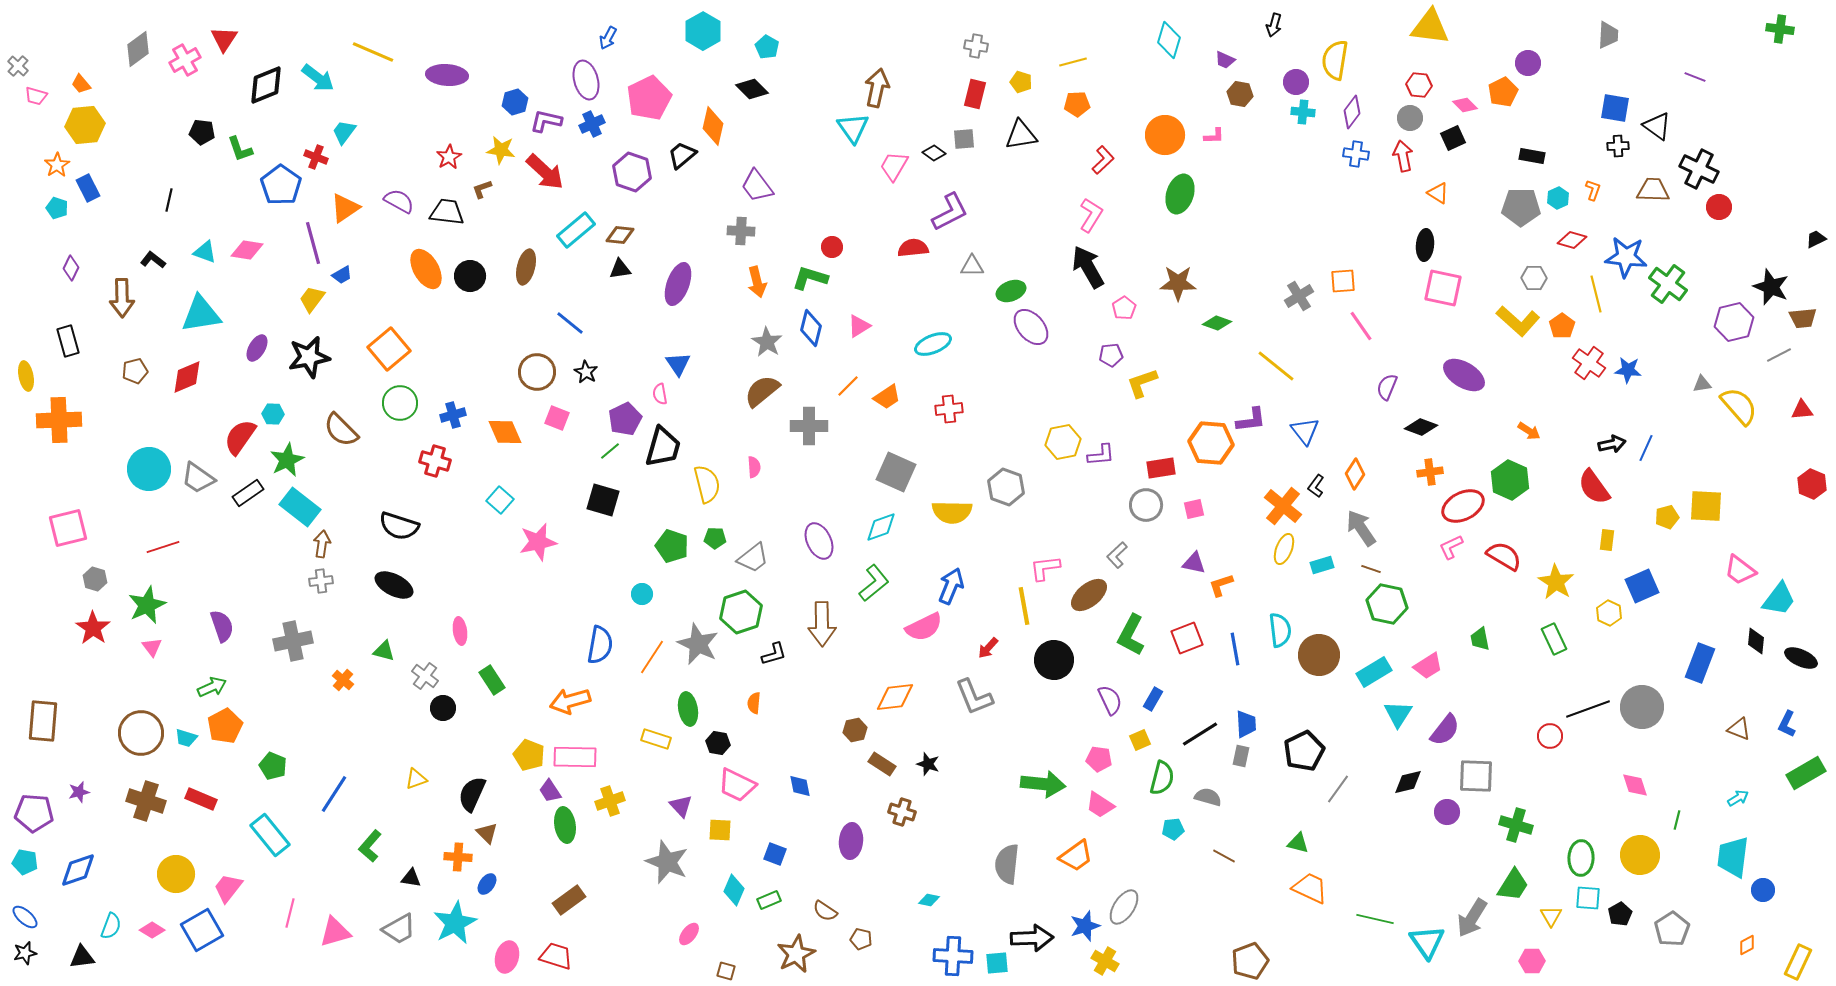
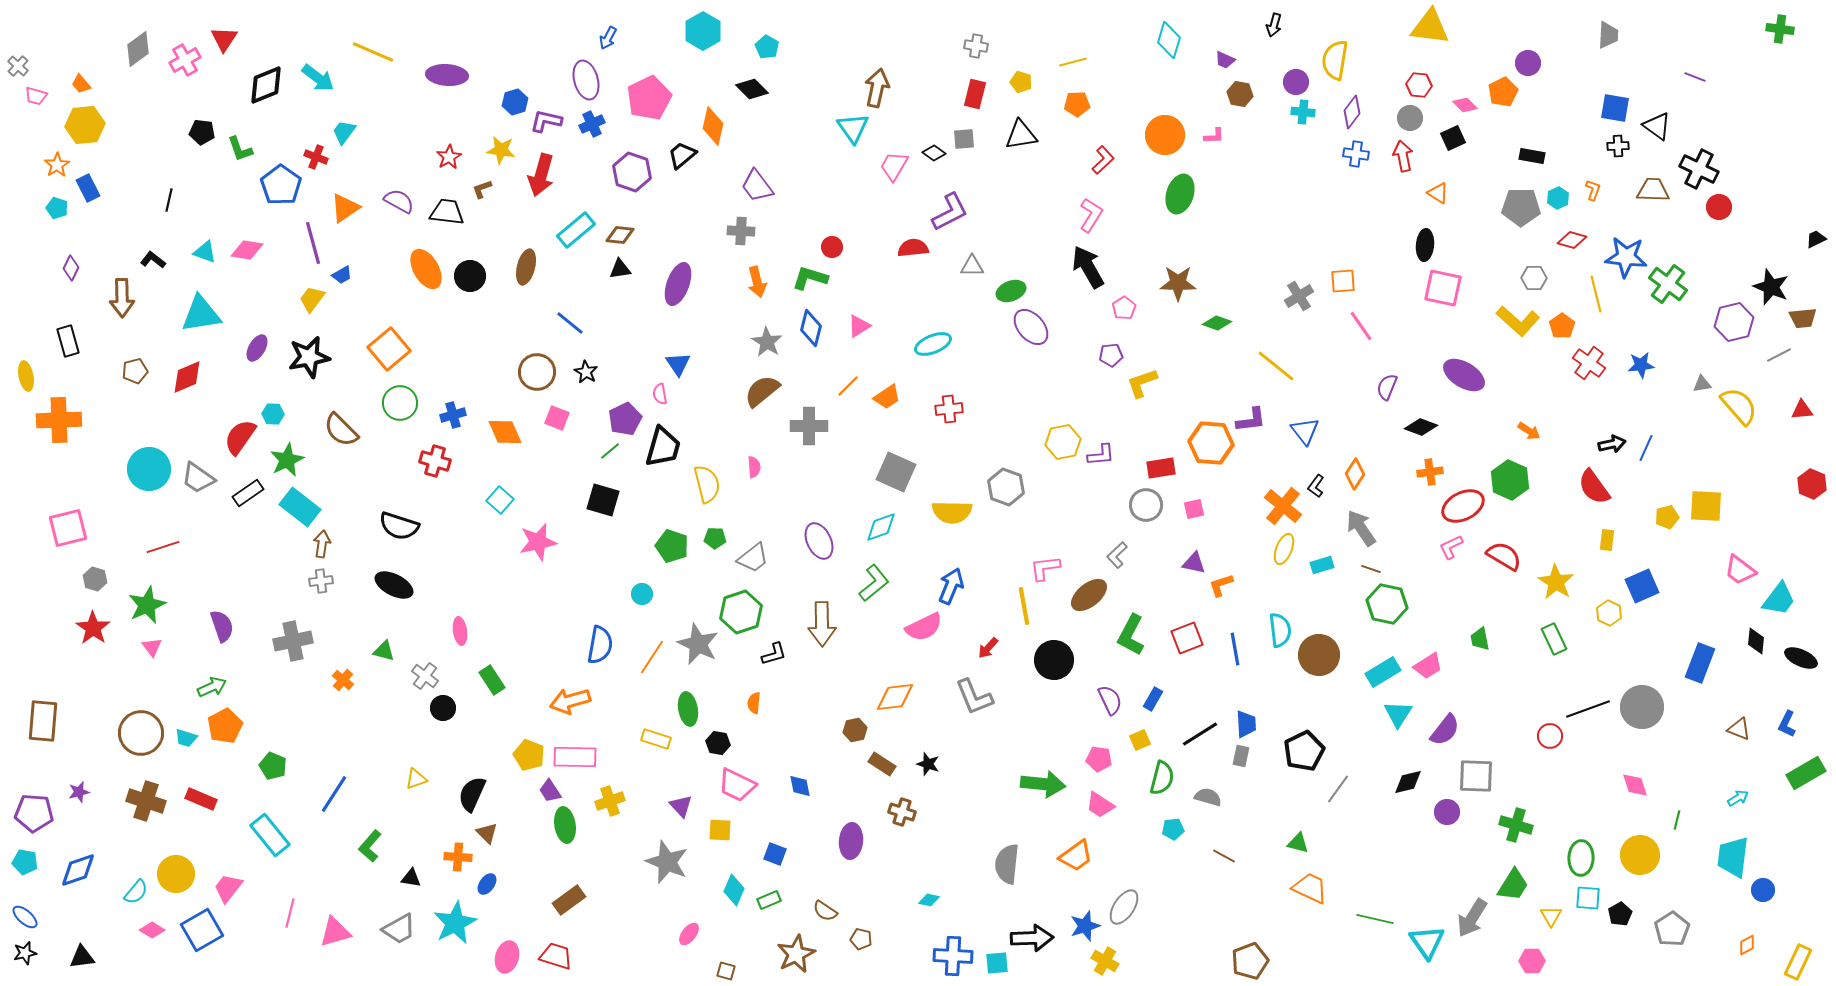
red arrow at (545, 172): moved 4 px left, 3 px down; rotated 63 degrees clockwise
blue star at (1628, 370): moved 13 px right, 5 px up; rotated 12 degrees counterclockwise
cyan rectangle at (1374, 672): moved 9 px right
cyan semicircle at (111, 926): moved 25 px right, 34 px up; rotated 20 degrees clockwise
